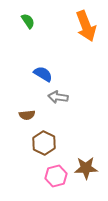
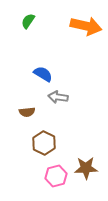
green semicircle: rotated 112 degrees counterclockwise
orange arrow: rotated 56 degrees counterclockwise
brown semicircle: moved 3 px up
